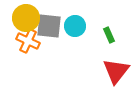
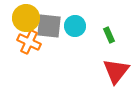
orange cross: moved 1 px right, 1 px down
